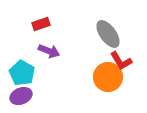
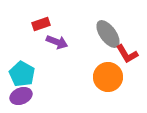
purple arrow: moved 8 px right, 9 px up
red L-shape: moved 6 px right, 7 px up
cyan pentagon: moved 1 px down
